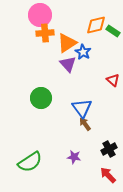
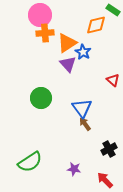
green rectangle: moved 21 px up
purple star: moved 12 px down
red arrow: moved 3 px left, 5 px down
